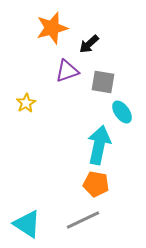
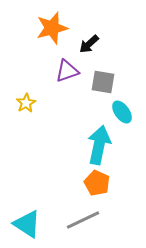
orange pentagon: moved 1 px right, 1 px up; rotated 15 degrees clockwise
